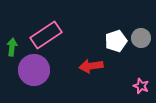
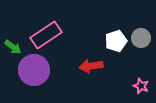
green arrow: moved 1 px right; rotated 120 degrees clockwise
